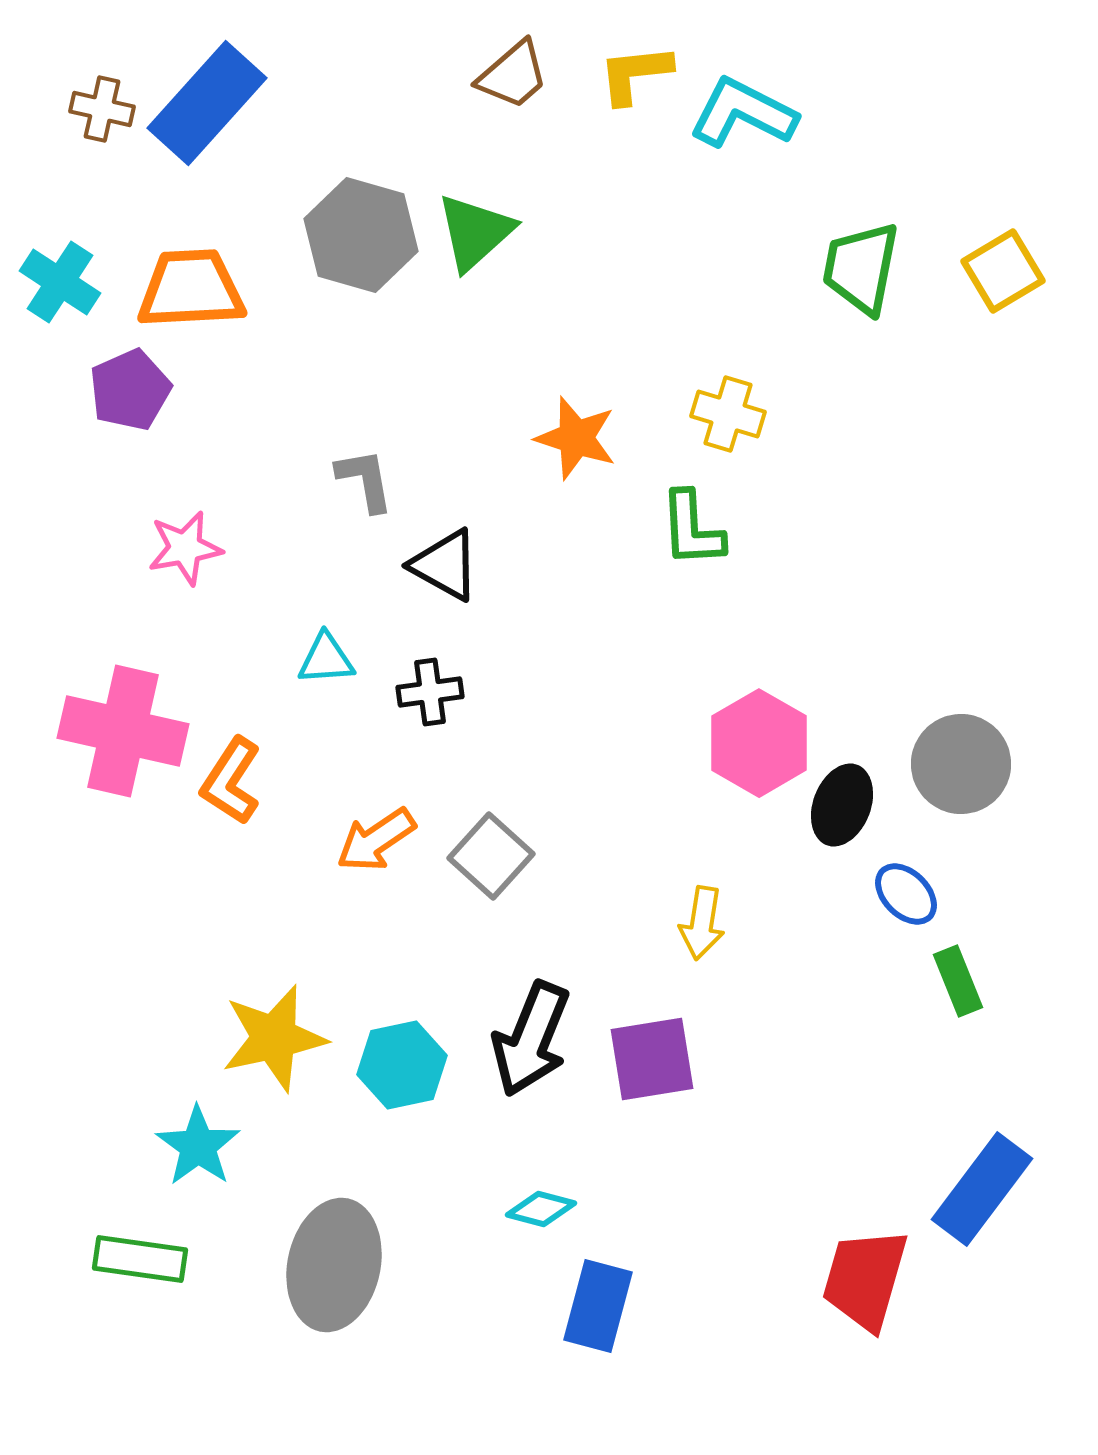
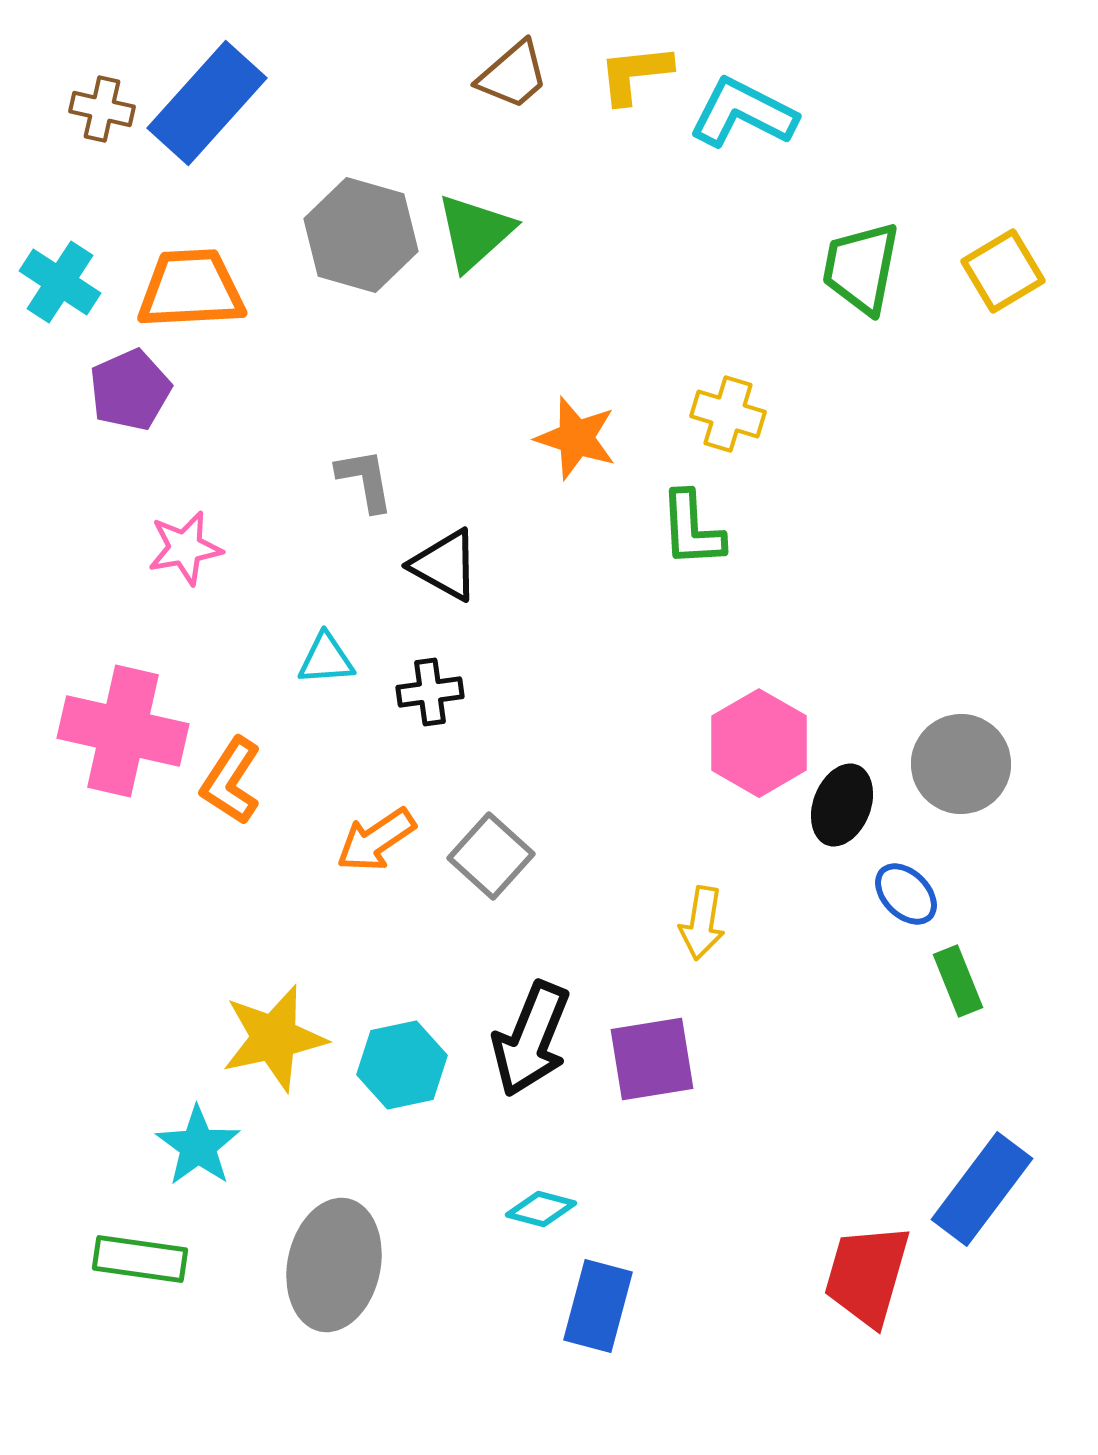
red trapezoid at (865, 1279): moved 2 px right, 4 px up
